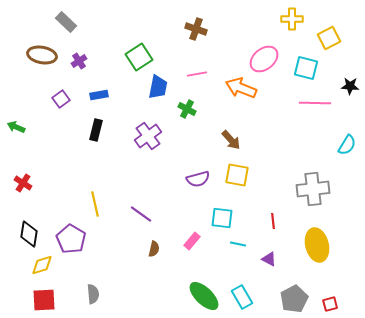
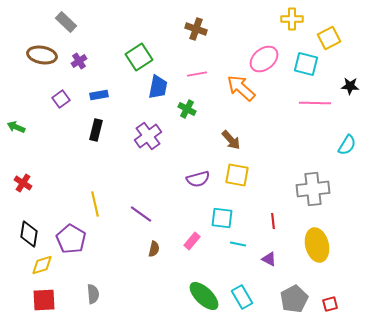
cyan square at (306, 68): moved 4 px up
orange arrow at (241, 88): rotated 20 degrees clockwise
